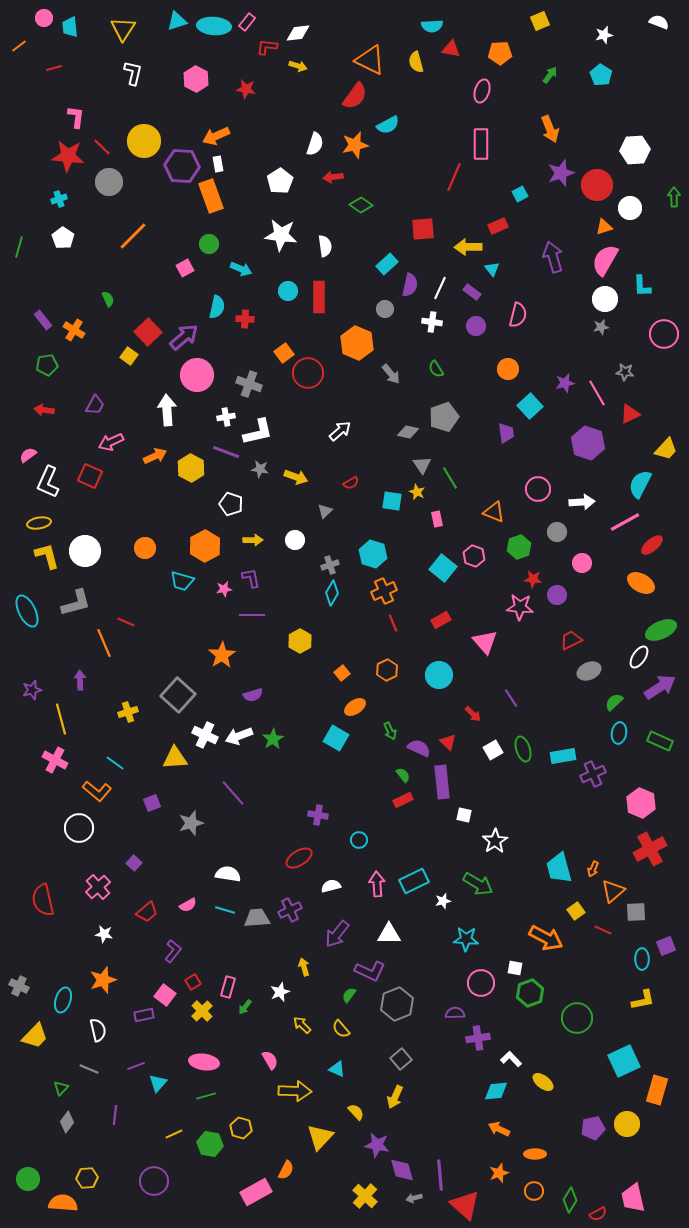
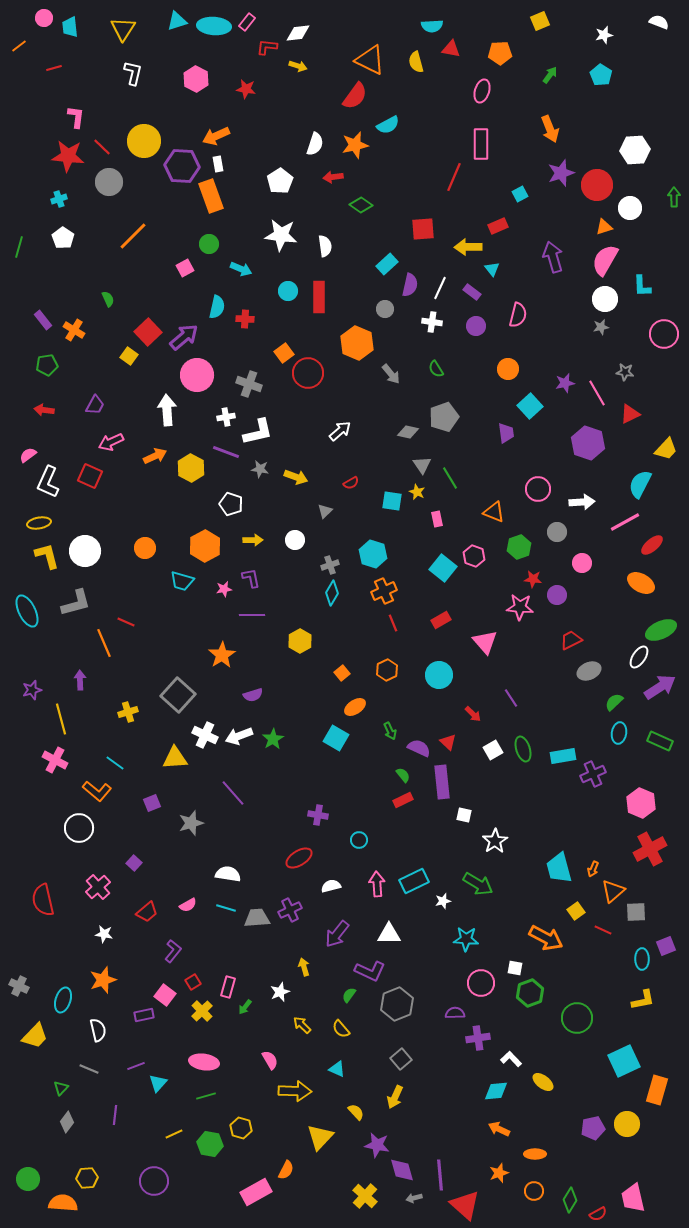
cyan line at (225, 910): moved 1 px right, 2 px up
